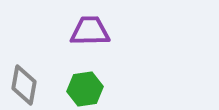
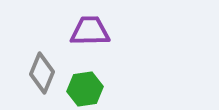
gray diamond: moved 18 px right, 12 px up; rotated 12 degrees clockwise
